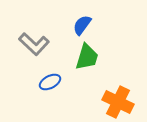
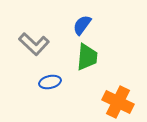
green trapezoid: rotated 12 degrees counterclockwise
blue ellipse: rotated 15 degrees clockwise
